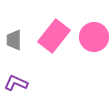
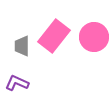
gray trapezoid: moved 8 px right, 6 px down
purple L-shape: moved 1 px right
